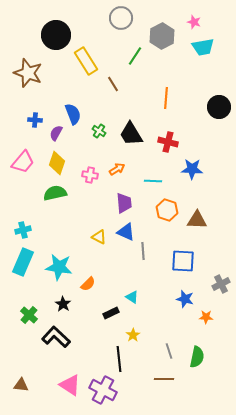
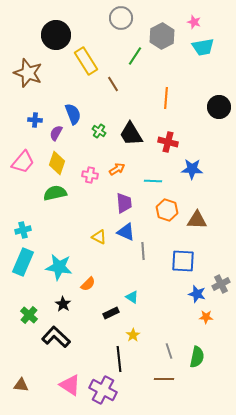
blue star at (185, 299): moved 12 px right, 5 px up
